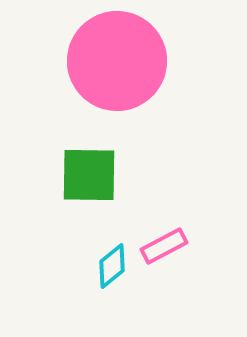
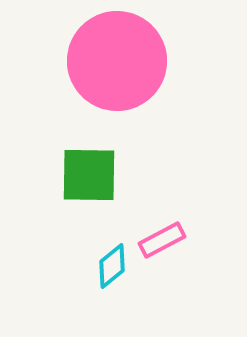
pink rectangle: moved 2 px left, 6 px up
